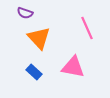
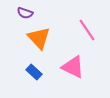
pink line: moved 2 px down; rotated 10 degrees counterclockwise
pink triangle: rotated 15 degrees clockwise
